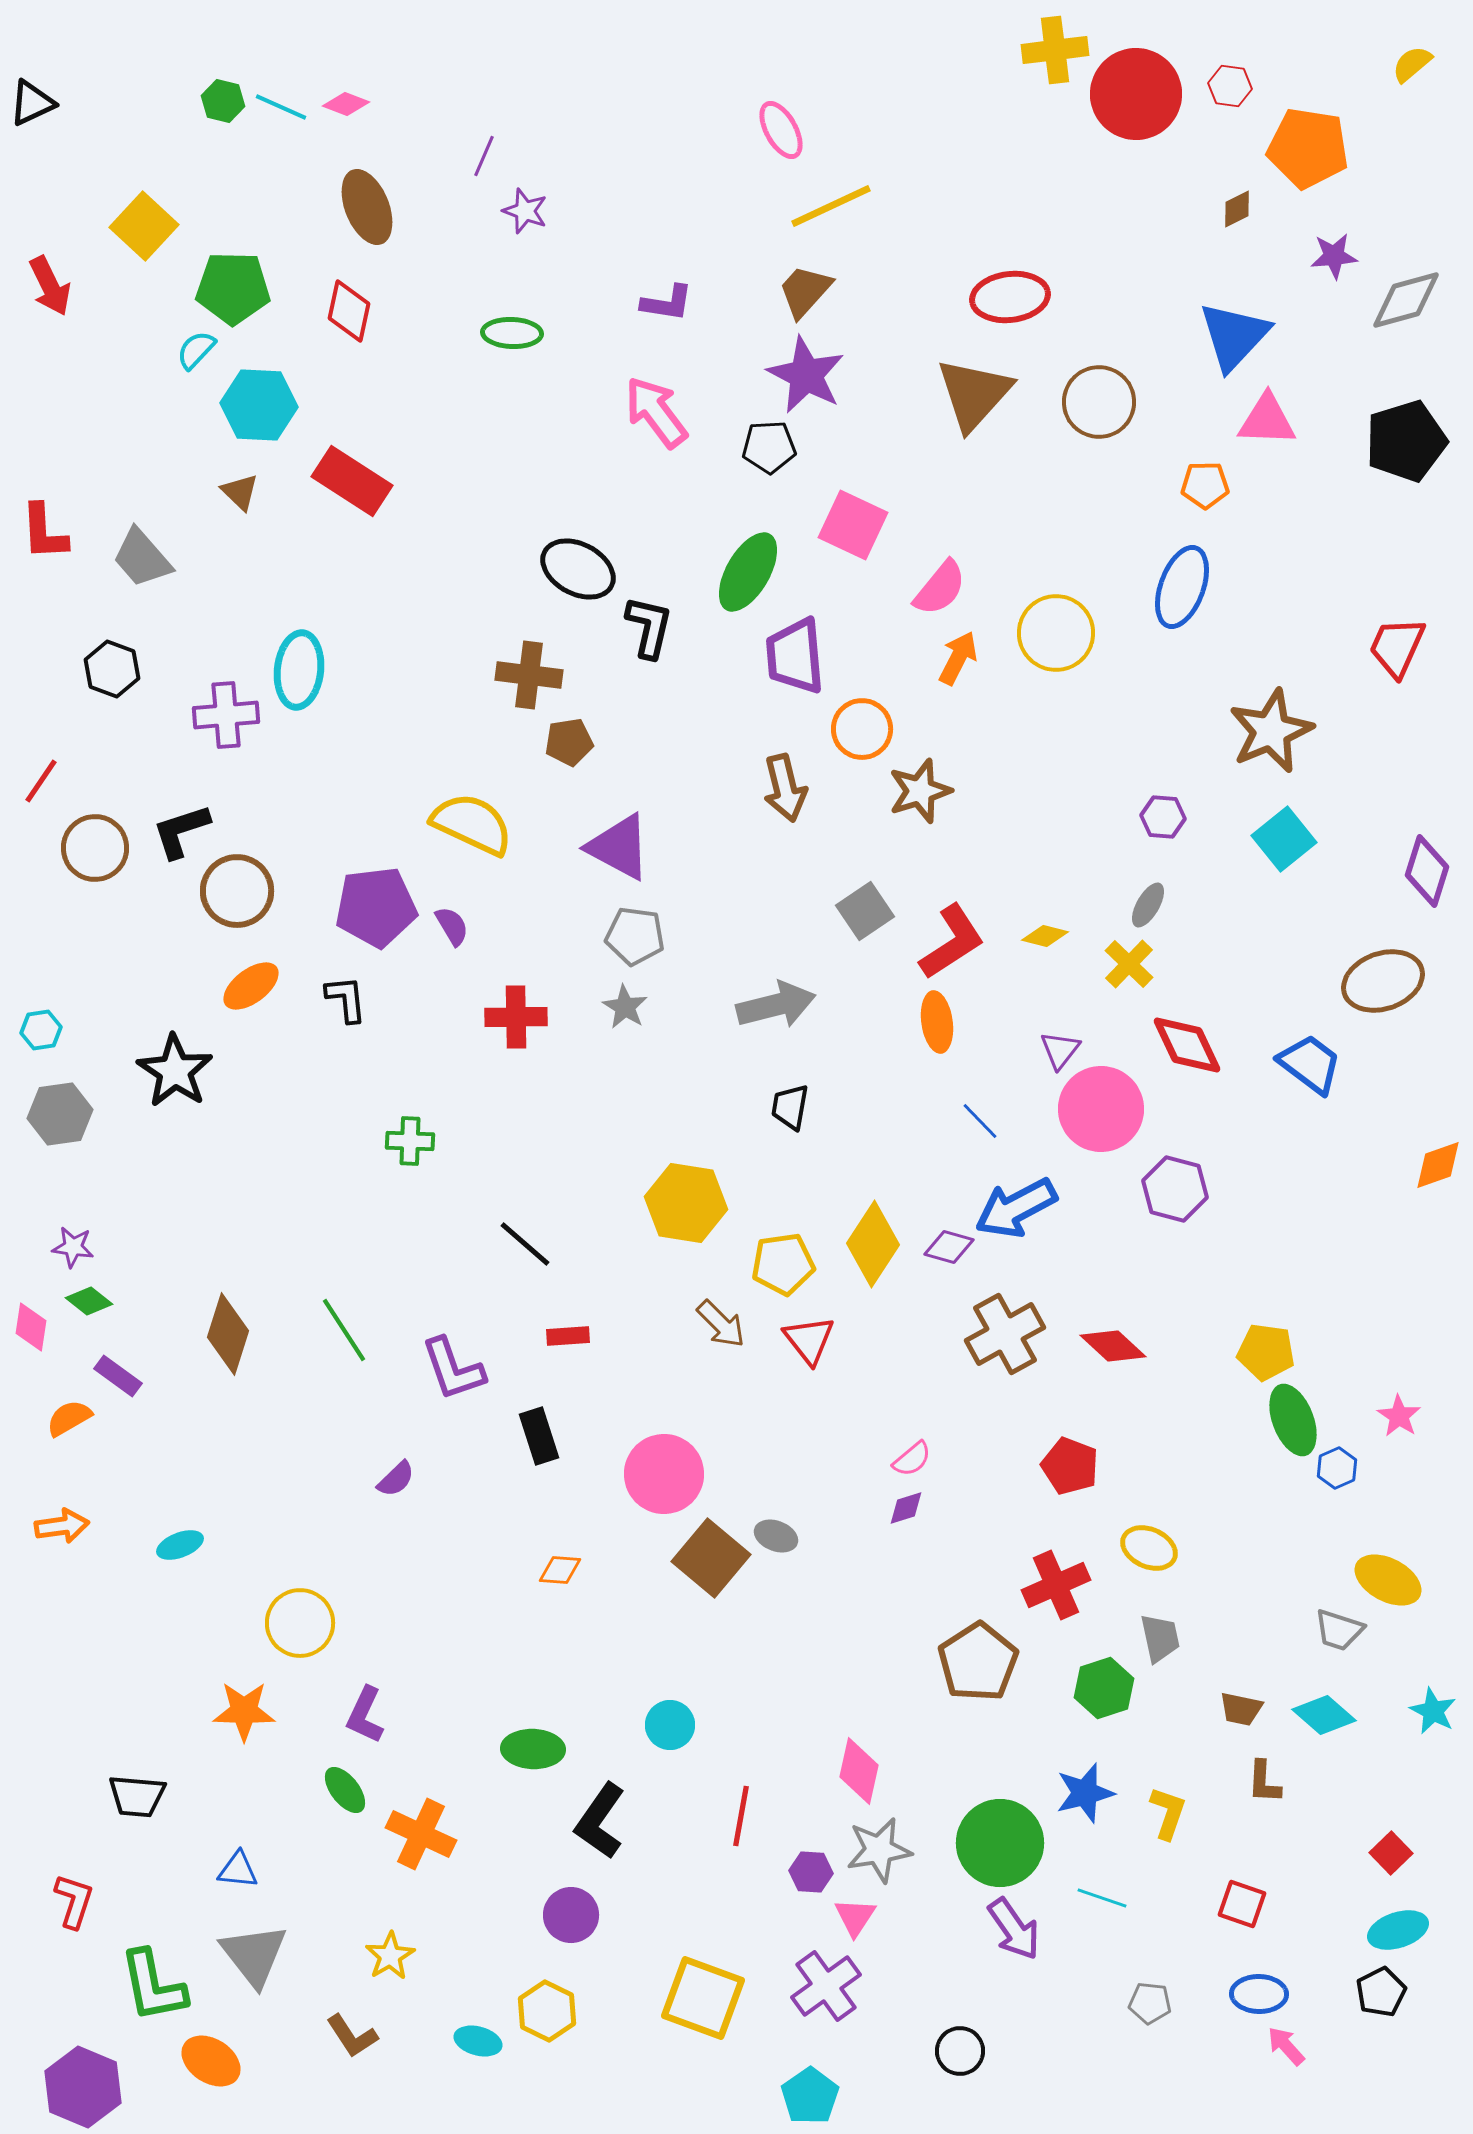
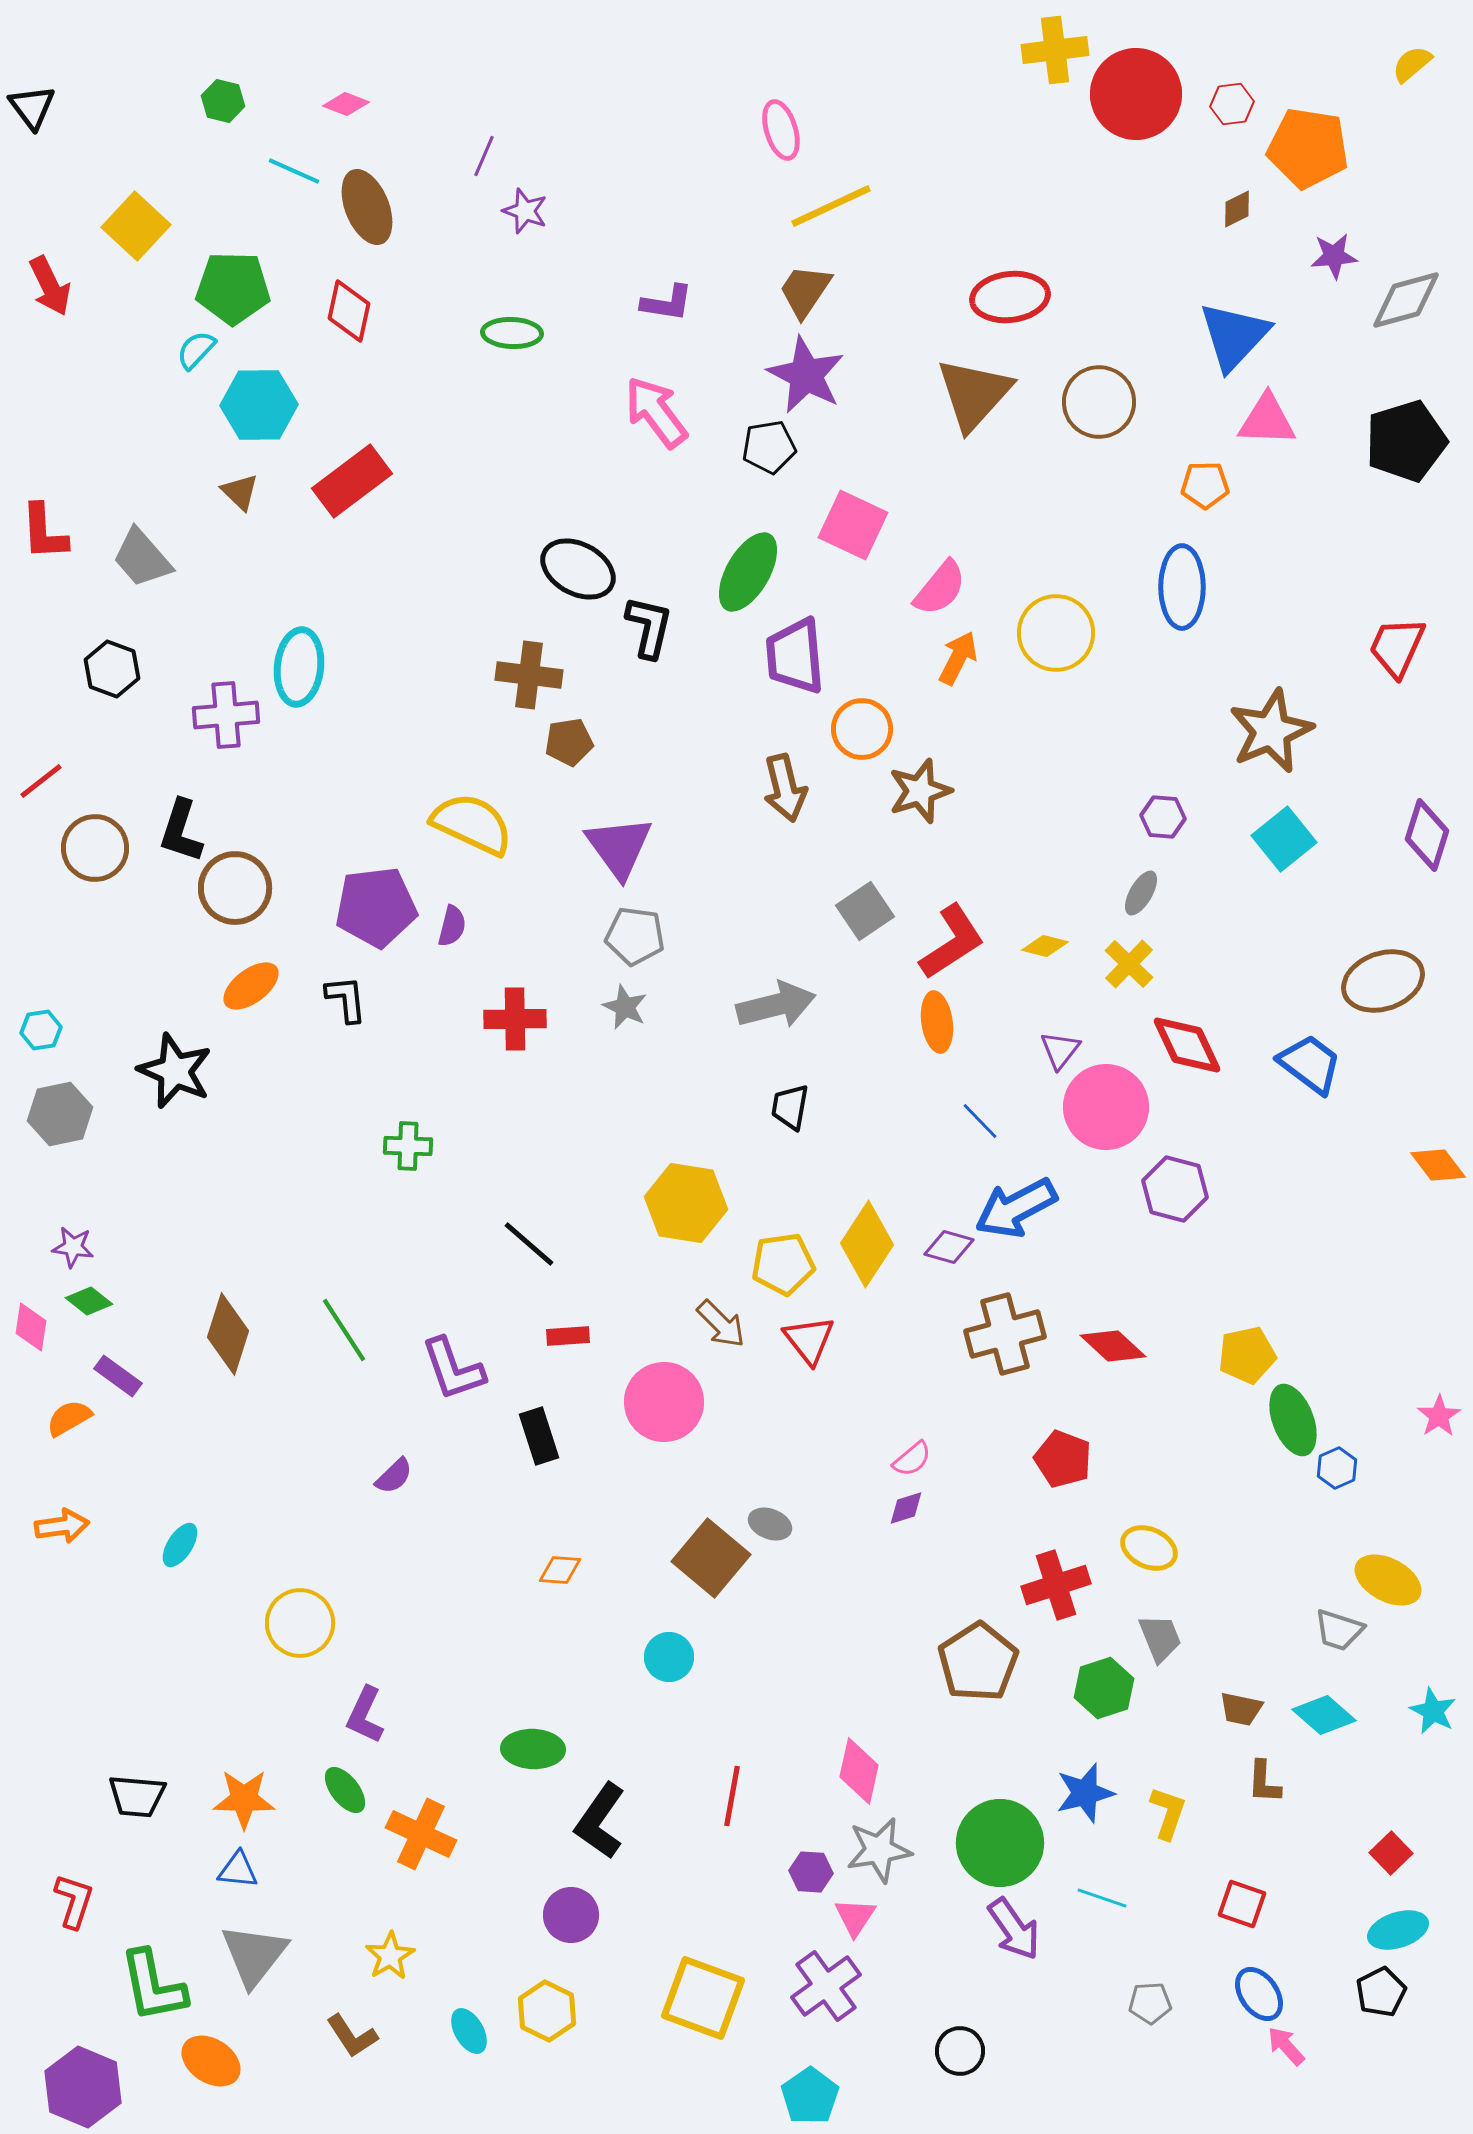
red hexagon at (1230, 86): moved 2 px right, 18 px down; rotated 15 degrees counterclockwise
black triangle at (32, 103): moved 4 px down; rotated 42 degrees counterclockwise
cyan line at (281, 107): moved 13 px right, 64 px down
pink ellipse at (781, 130): rotated 12 degrees clockwise
yellow square at (144, 226): moved 8 px left
brown trapezoid at (805, 291): rotated 8 degrees counterclockwise
cyan hexagon at (259, 405): rotated 4 degrees counterclockwise
black pentagon at (769, 447): rotated 6 degrees counterclockwise
red rectangle at (352, 481): rotated 70 degrees counterclockwise
blue ellipse at (1182, 587): rotated 20 degrees counterclockwise
cyan ellipse at (299, 670): moved 3 px up
red line at (41, 781): rotated 18 degrees clockwise
black L-shape at (181, 831): rotated 54 degrees counterclockwise
purple triangle at (619, 847): rotated 26 degrees clockwise
purple diamond at (1427, 871): moved 36 px up
brown circle at (237, 891): moved 2 px left, 3 px up
gray ellipse at (1148, 905): moved 7 px left, 12 px up
purple semicircle at (452, 926): rotated 45 degrees clockwise
yellow diamond at (1045, 936): moved 10 px down
gray star at (625, 1007): rotated 6 degrees counterclockwise
red cross at (516, 1017): moved 1 px left, 2 px down
black star at (175, 1071): rotated 10 degrees counterclockwise
pink circle at (1101, 1109): moved 5 px right, 2 px up
gray hexagon at (60, 1114): rotated 4 degrees counterclockwise
green cross at (410, 1141): moved 2 px left, 5 px down
orange diamond at (1438, 1165): rotated 72 degrees clockwise
black line at (525, 1244): moved 4 px right
yellow diamond at (873, 1244): moved 6 px left
brown cross at (1005, 1334): rotated 14 degrees clockwise
yellow pentagon at (1266, 1352): moved 19 px left, 3 px down; rotated 20 degrees counterclockwise
pink star at (1399, 1416): moved 40 px right; rotated 6 degrees clockwise
red pentagon at (1070, 1466): moved 7 px left, 7 px up
pink circle at (664, 1474): moved 72 px up
purple semicircle at (396, 1479): moved 2 px left, 3 px up
gray ellipse at (776, 1536): moved 6 px left, 12 px up
cyan ellipse at (180, 1545): rotated 36 degrees counterclockwise
red cross at (1056, 1585): rotated 6 degrees clockwise
gray trapezoid at (1160, 1638): rotated 10 degrees counterclockwise
orange star at (244, 1711): moved 88 px down
cyan circle at (670, 1725): moved 1 px left, 68 px up
red line at (741, 1816): moved 9 px left, 20 px up
gray triangle at (254, 1955): rotated 16 degrees clockwise
blue ellipse at (1259, 1994): rotated 54 degrees clockwise
gray pentagon at (1150, 2003): rotated 9 degrees counterclockwise
cyan ellipse at (478, 2041): moved 9 px left, 10 px up; rotated 45 degrees clockwise
